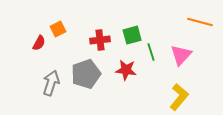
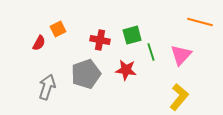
red cross: rotated 18 degrees clockwise
gray arrow: moved 4 px left, 4 px down
